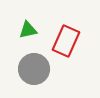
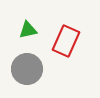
gray circle: moved 7 px left
